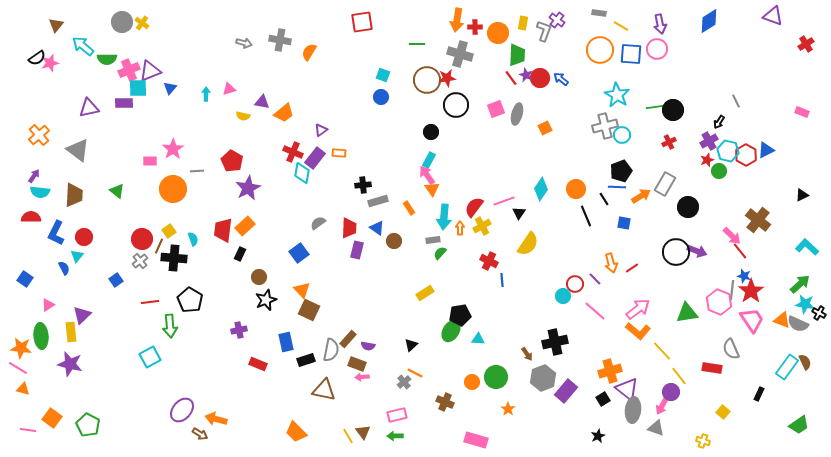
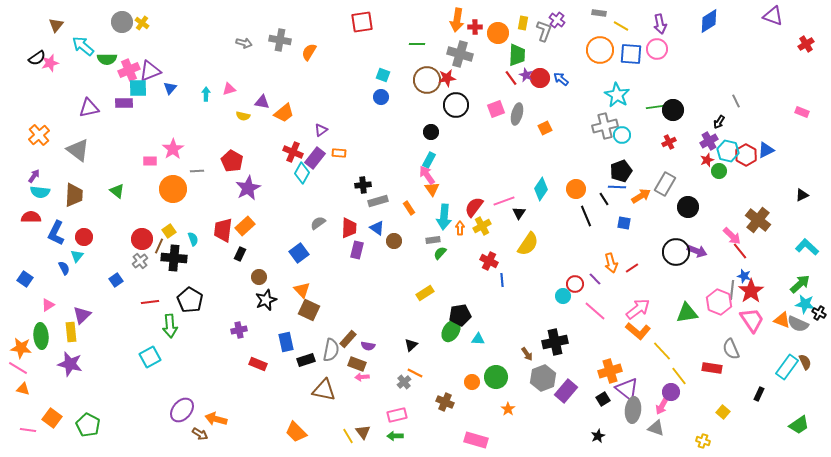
cyan diamond at (302, 173): rotated 20 degrees clockwise
